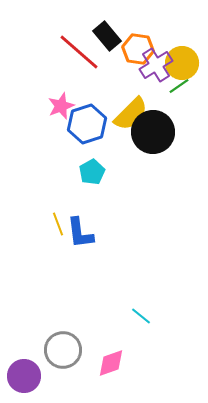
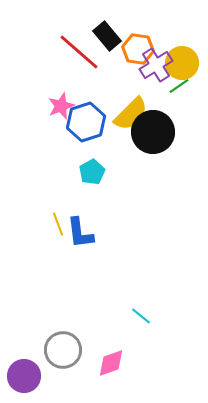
blue hexagon: moved 1 px left, 2 px up
